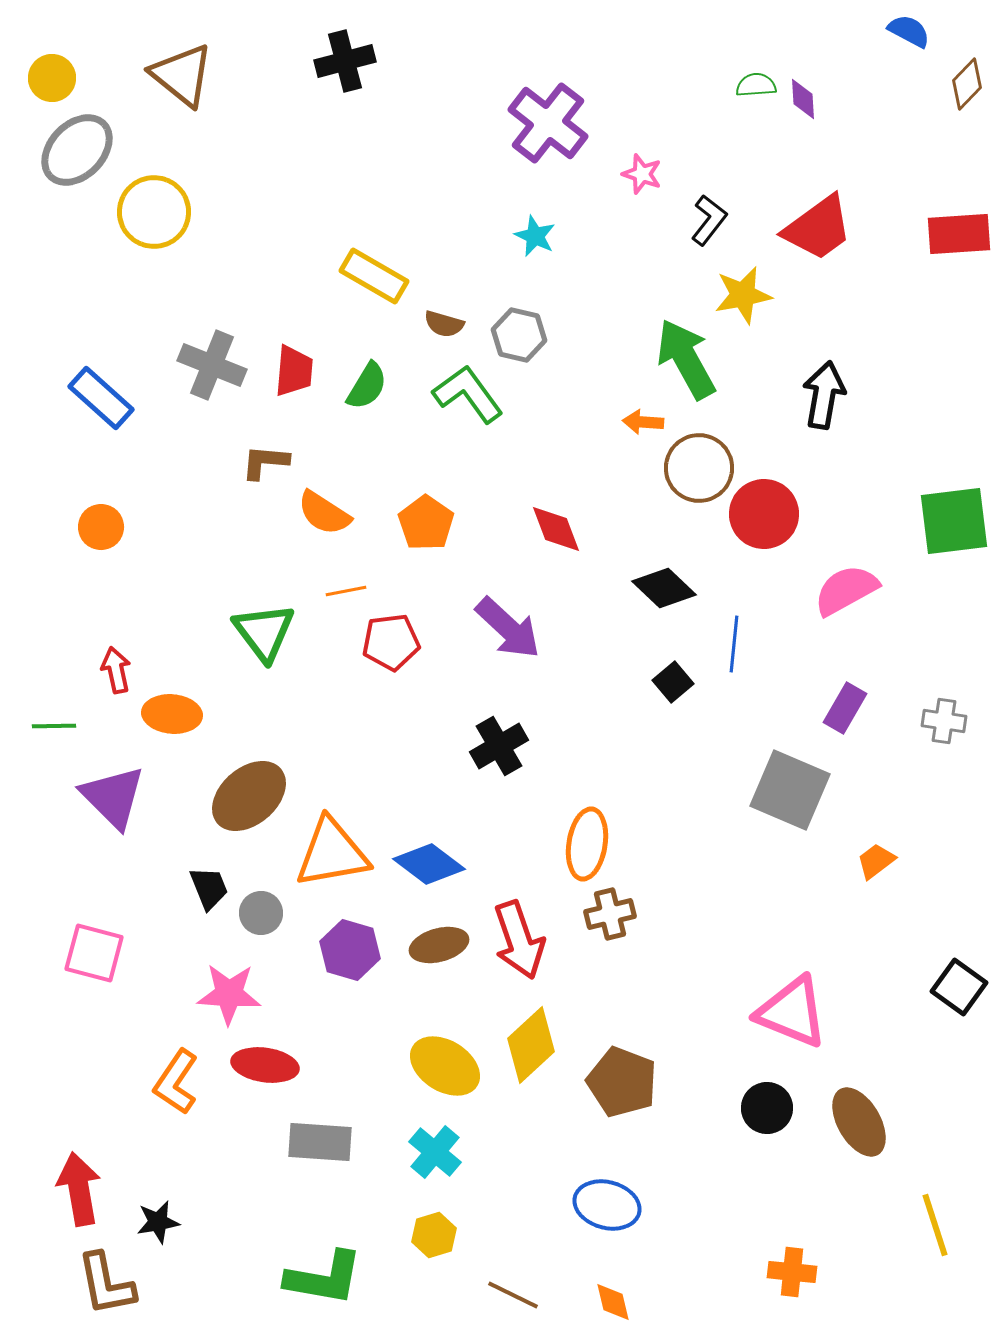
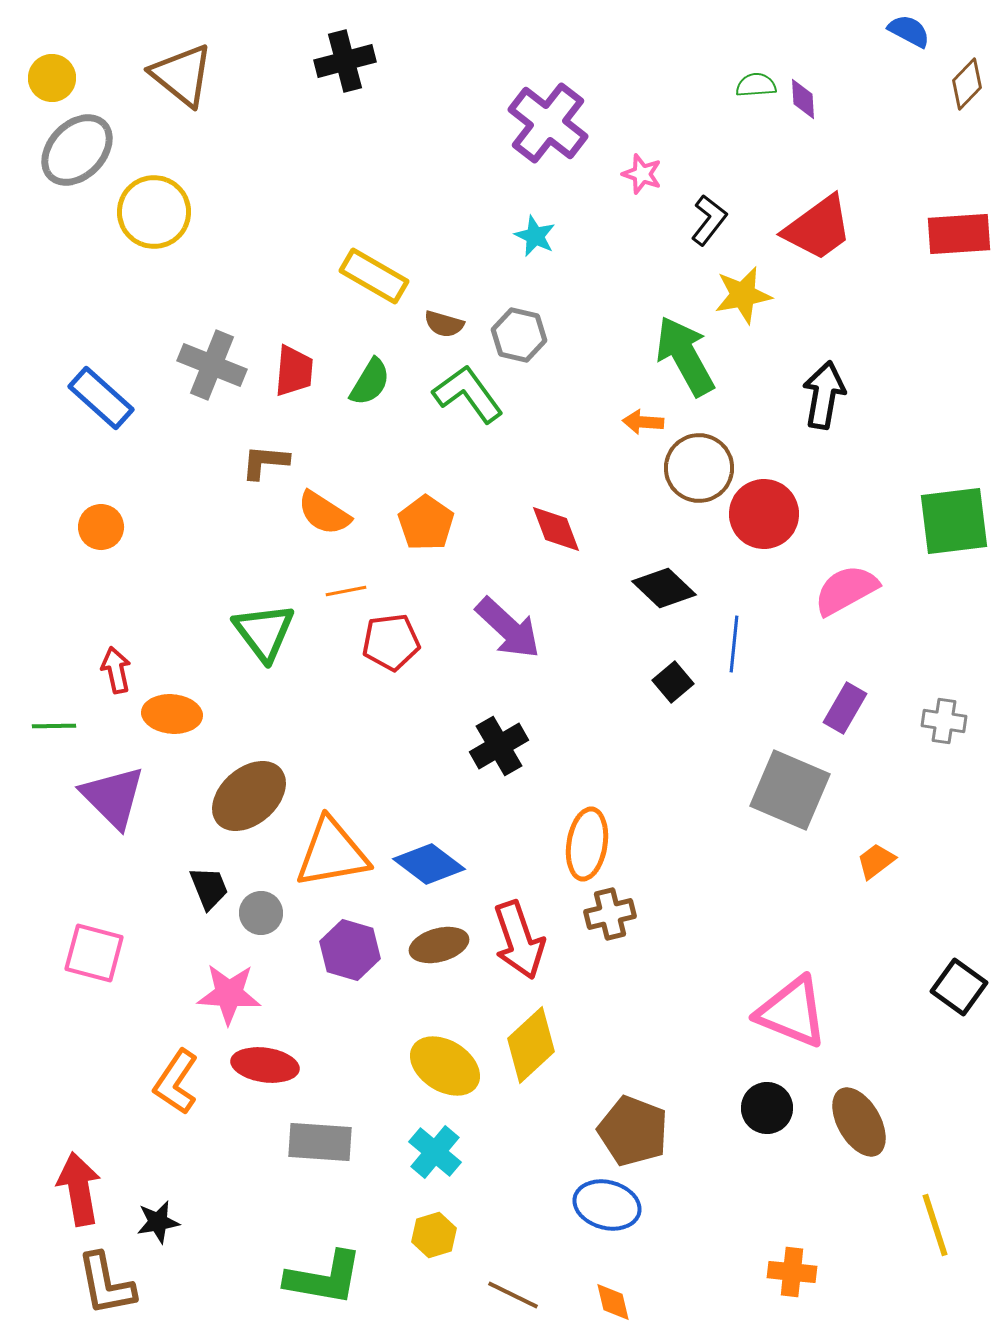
green arrow at (686, 359): moved 1 px left, 3 px up
green semicircle at (367, 386): moved 3 px right, 4 px up
brown pentagon at (622, 1082): moved 11 px right, 49 px down
